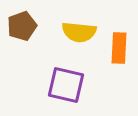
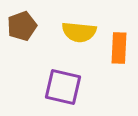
purple square: moved 3 px left, 2 px down
